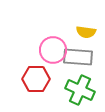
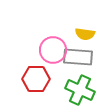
yellow semicircle: moved 1 px left, 2 px down
